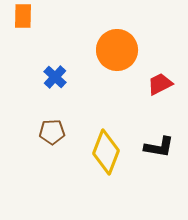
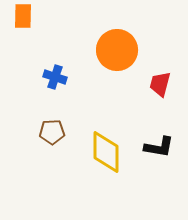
blue cross: rotated 25 degrees counterclockwise
red trapezoid: rotated 48 degrees counterclockwise
yellow diamond: rotated 21 degrees counterclockwise
